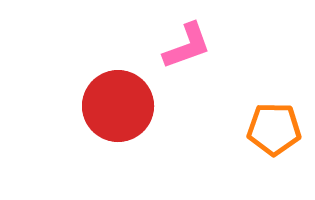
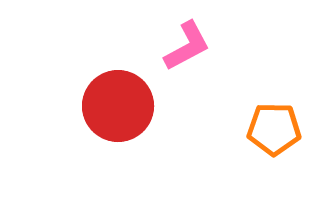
pink L-shape: rotated 8 degrees counterclockwise
